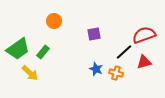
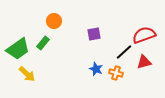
green rectangle: moved 9 px up
yellow arrow: moved 3 px left, 1 px down
